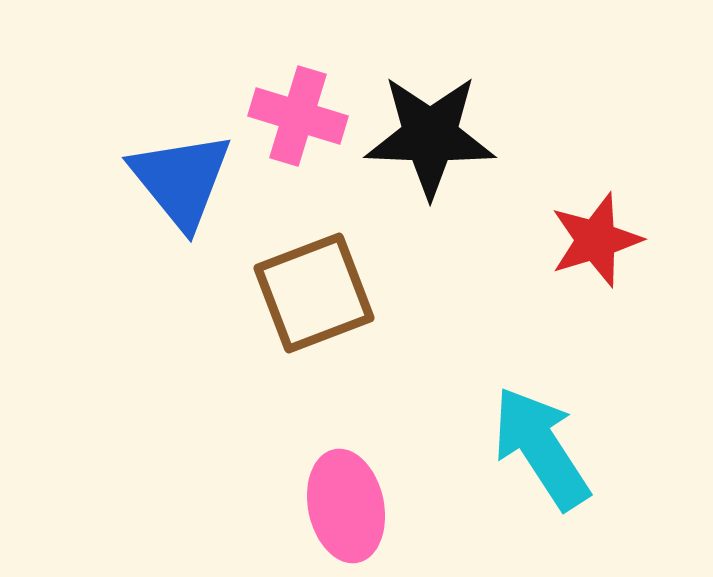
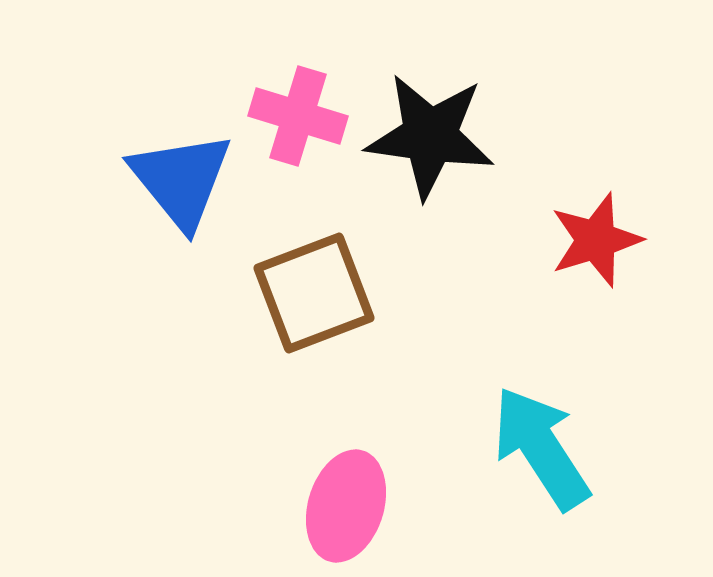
black star: rotated 6 degrees clockwise
pink ellipse: rotated 29 degrees clockwise
